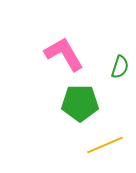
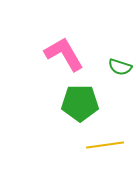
green semicircle: rotated 90 degrees clockwise
yellow line: rotated 15 degrees clockwise
